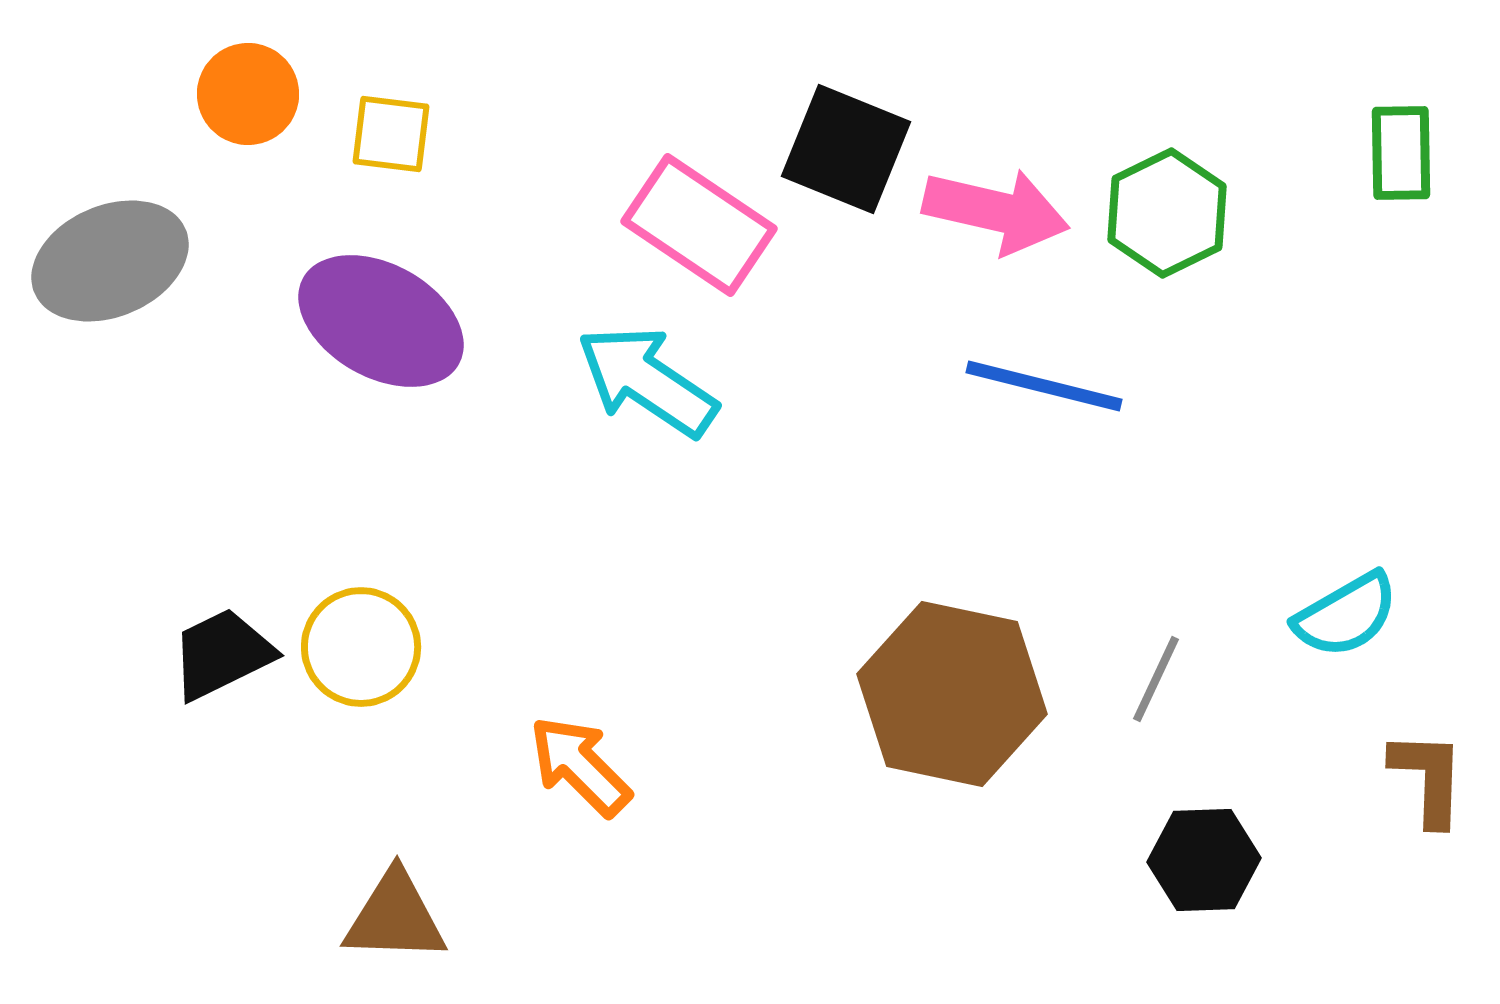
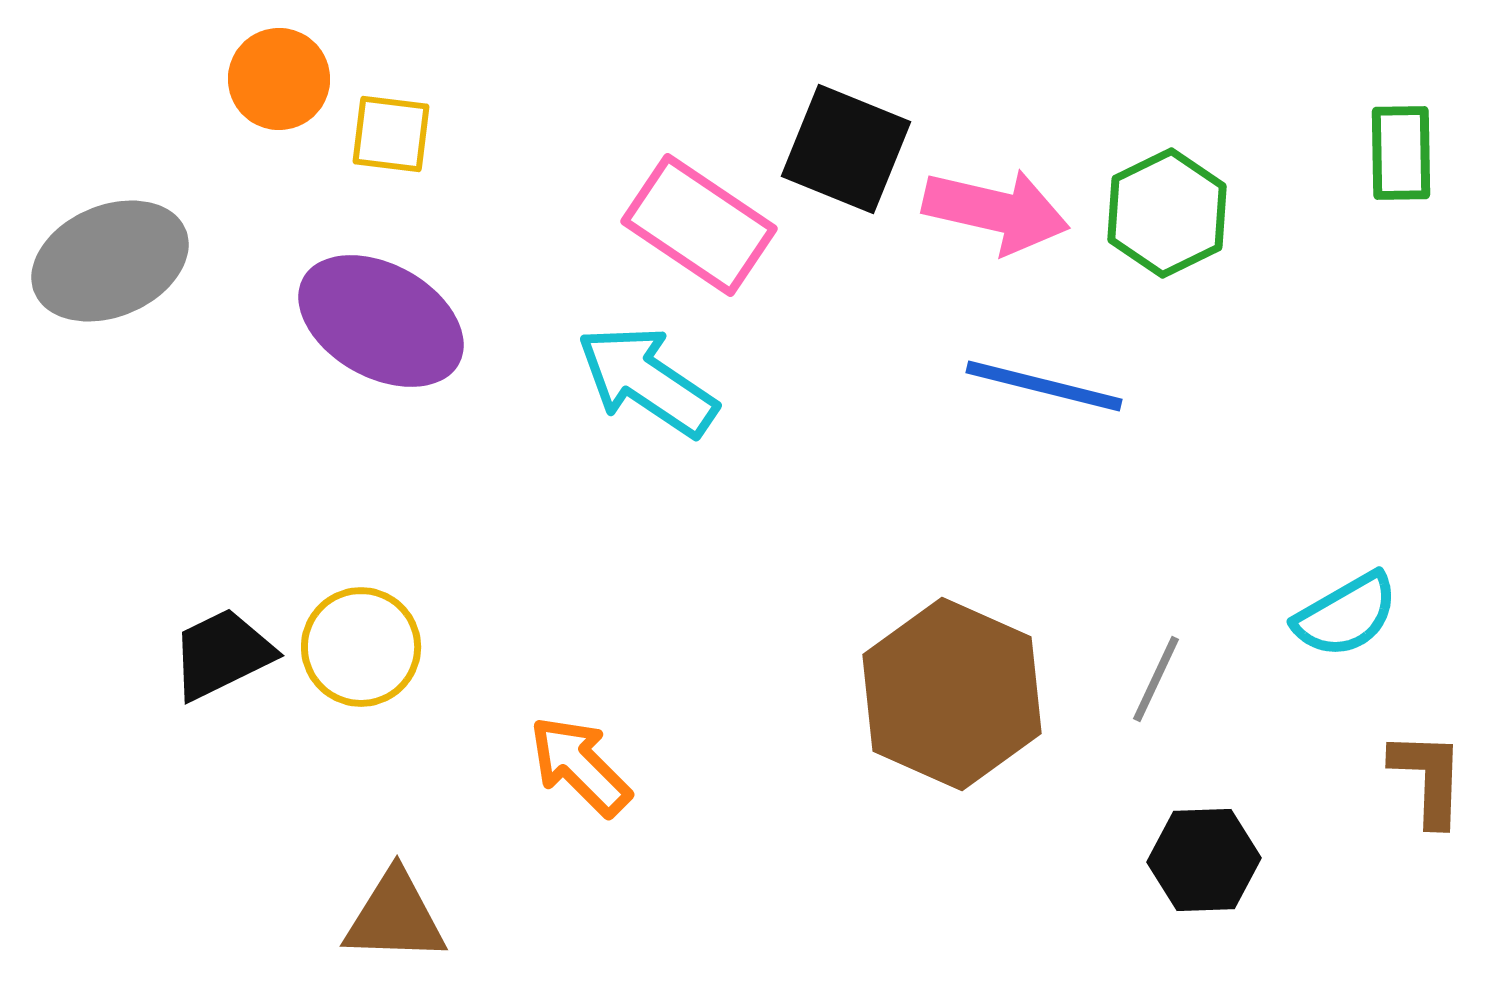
orange circle: moved 31 px right, 15 px up
brown hexagon: rotated 12 degrees clockwise
